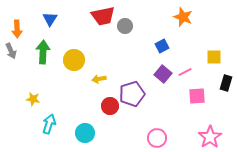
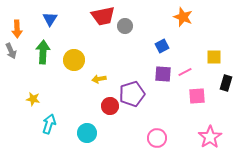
purple square: rotated 36 degrees counterclockwise
cyan circle: moved 2 px right
